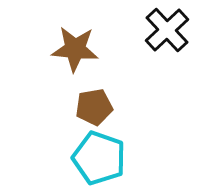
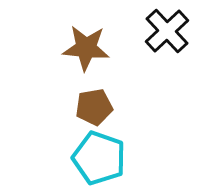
black cross: moved 1 px down
brown star: moved 11 px right, 1 px up
